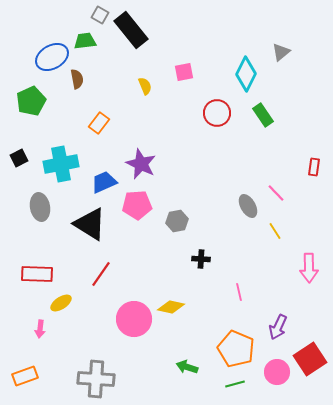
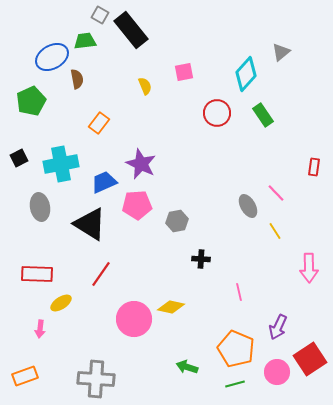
cyan diamond at (246, 74): rotated 16 degrees clockwise
